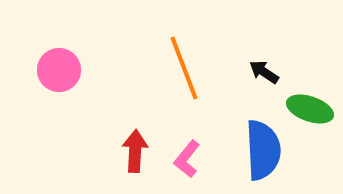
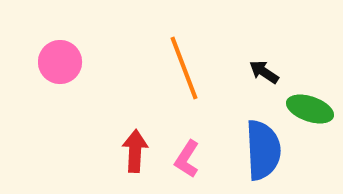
pink circle: moved 1 px right, 8 px up
pink L-shape: rotated 6 degrees counterclockwise
